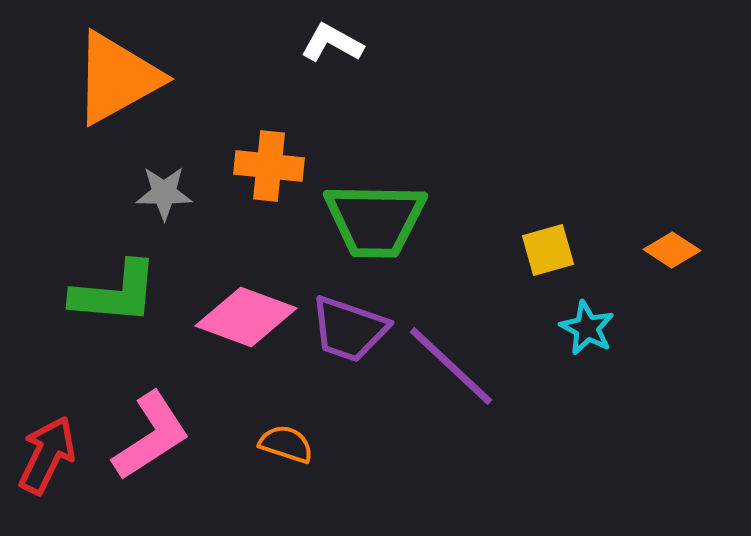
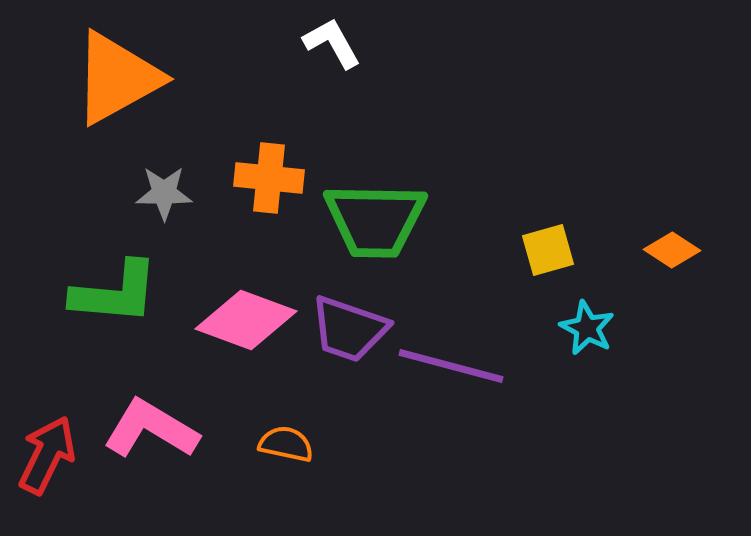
white L-shape: rotated 32 degrees clockwise
orange cross: moved 12 px down
pink diamond: moved 3 px down
purple line: rotated 28 degrees counterclockwise
pink L-shape: moved 7 px up; rotated 116 degrees counterclockwise
orange semicircle: rotated 6 degrees counterclockwise
